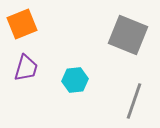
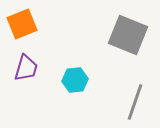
gray line: moved 1 px right, 1 px down
